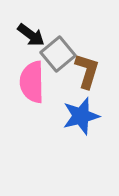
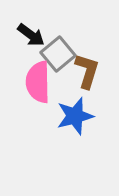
pink semicircle: moved 6 px right
blue star: moved 6 px left
